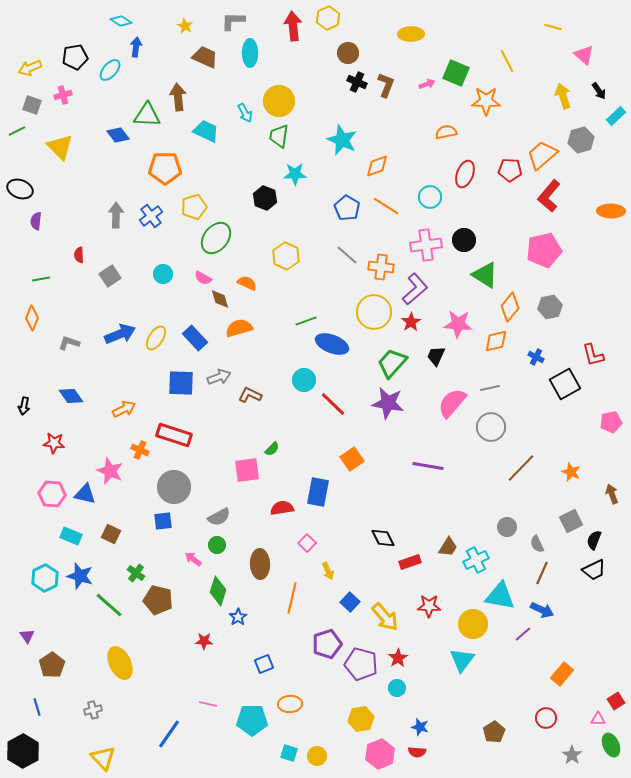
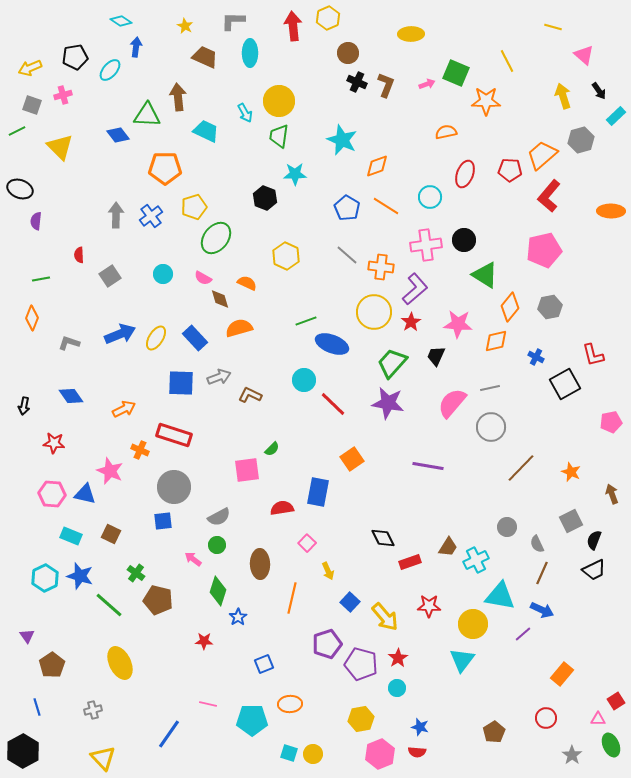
yellow circle at (317, 756): moved 4 px left, 2 px up
